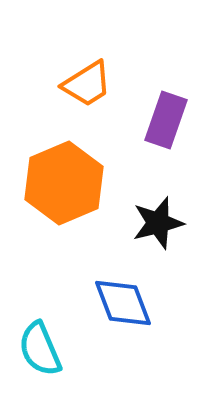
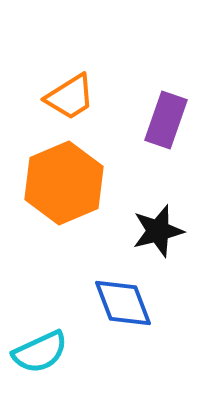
orange trapezoid: moved 17 px left, 13 px down
black star: moved 8 px down
cyan semicircle: moved 3 px down; rotated 92 degrees counterclockwise
